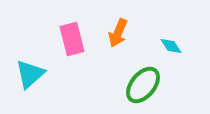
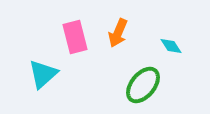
pink rectangle: moved 3 px right, 2 px up
cyan triangle: moved 13 px right
